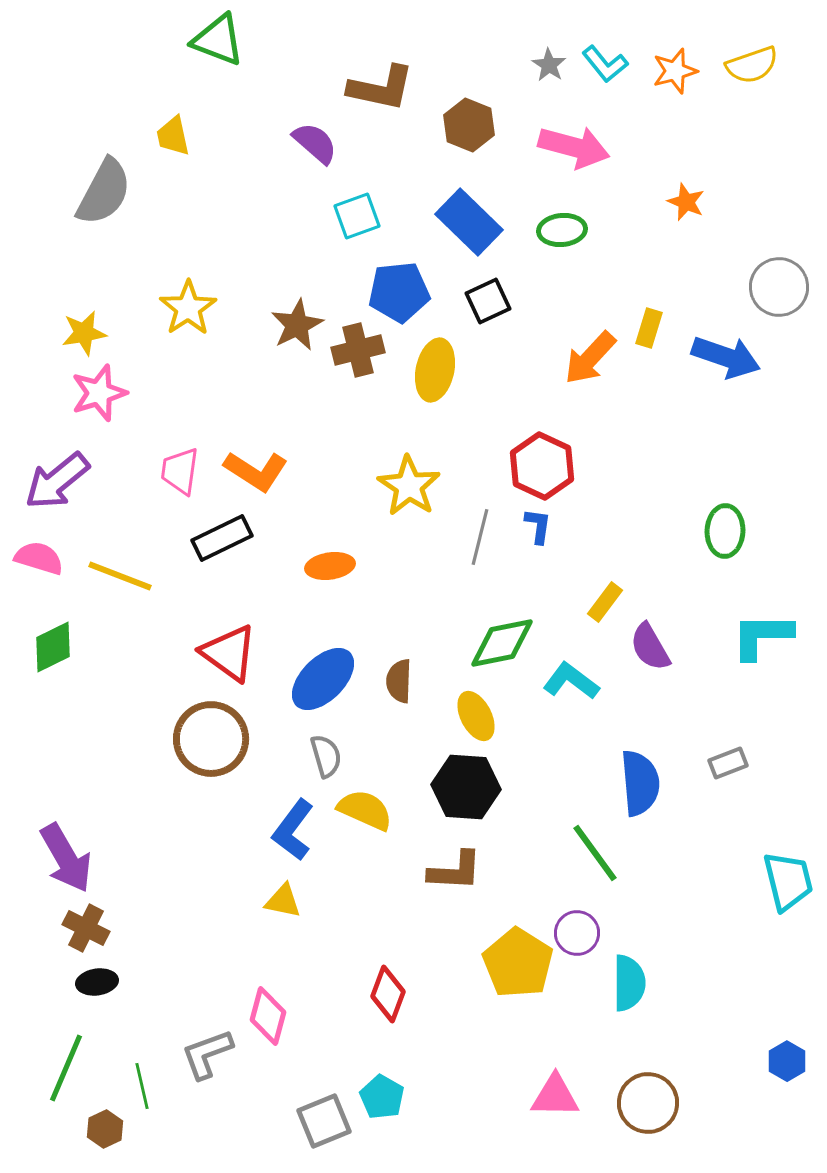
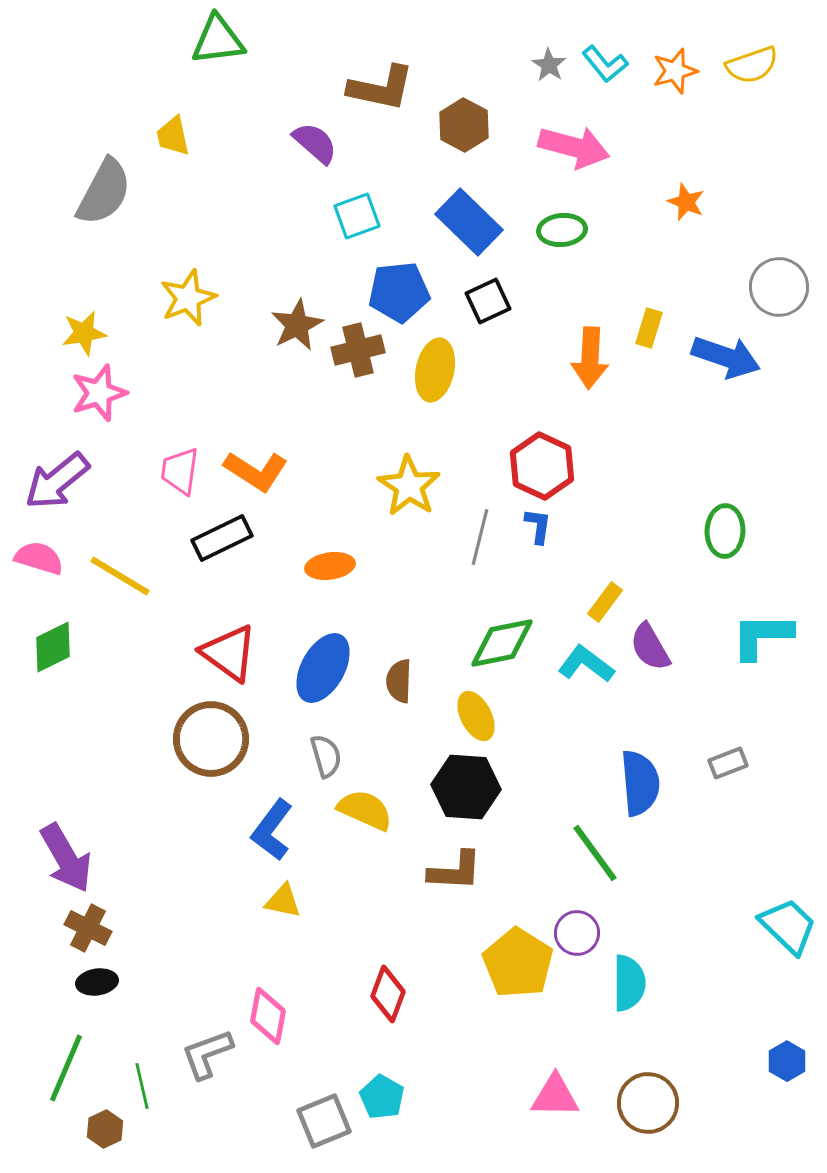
green triangle at (218, 40): rotated 28 degrees counterclockwise
brown hexagon at (469, 125): moved 5 px left; rotated 6 degrees clockwise
yellow star at (188, 308): moved 10 px up; rotated 12 degrees clockwise
orange arrow at (590, 358): rotated 40 degrees counterclockwise
yellow line at (120, 576): rotated 10 degrees clockwise
blue ellipse at (323, 679): moved 11 px up; rotated 16 degrees counterclockwise
cyan L-shape at (571, 681): moved 15 px right, 17 px up
blue L-shape at (293, 830): moved 21 px left
cyan trapezoid at (788, 881): moved 45 px down; rotated 32 degrees counterclockwise
brown cross at (86, 928): moved 2 px right
pink diamond at (268, 1016): rotated 4 degrees counterclockwise
